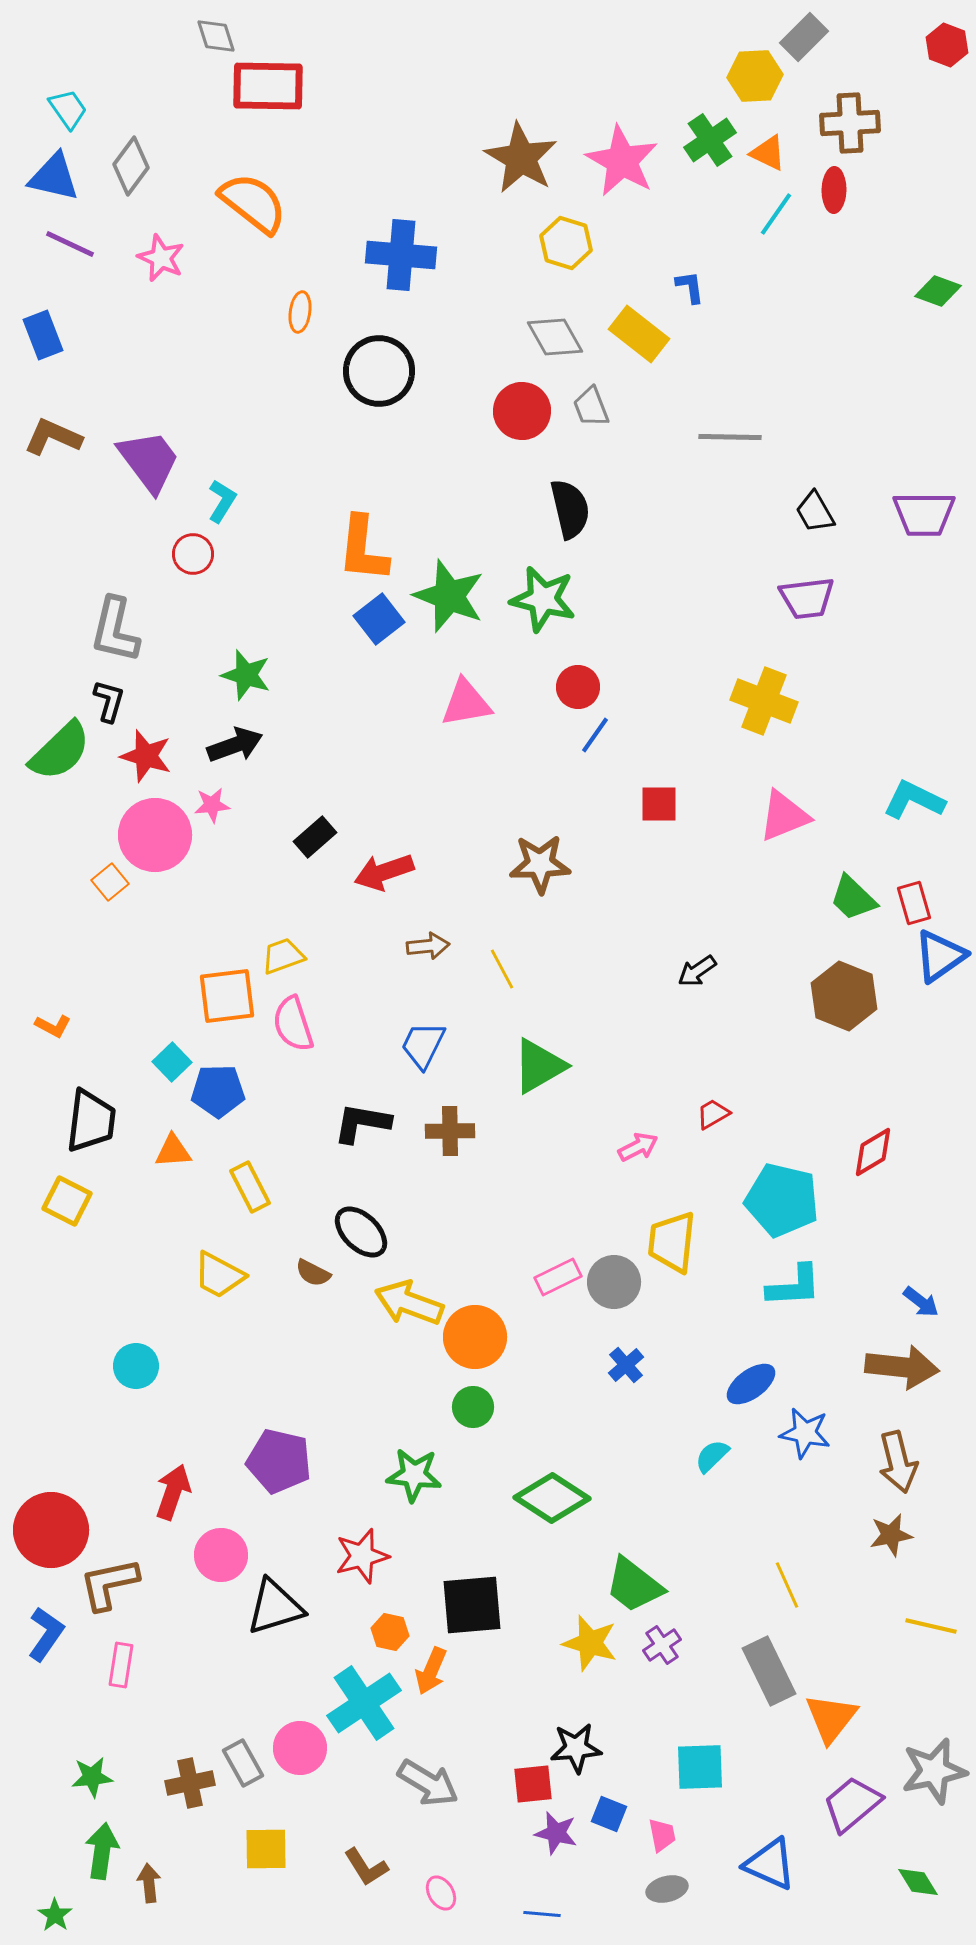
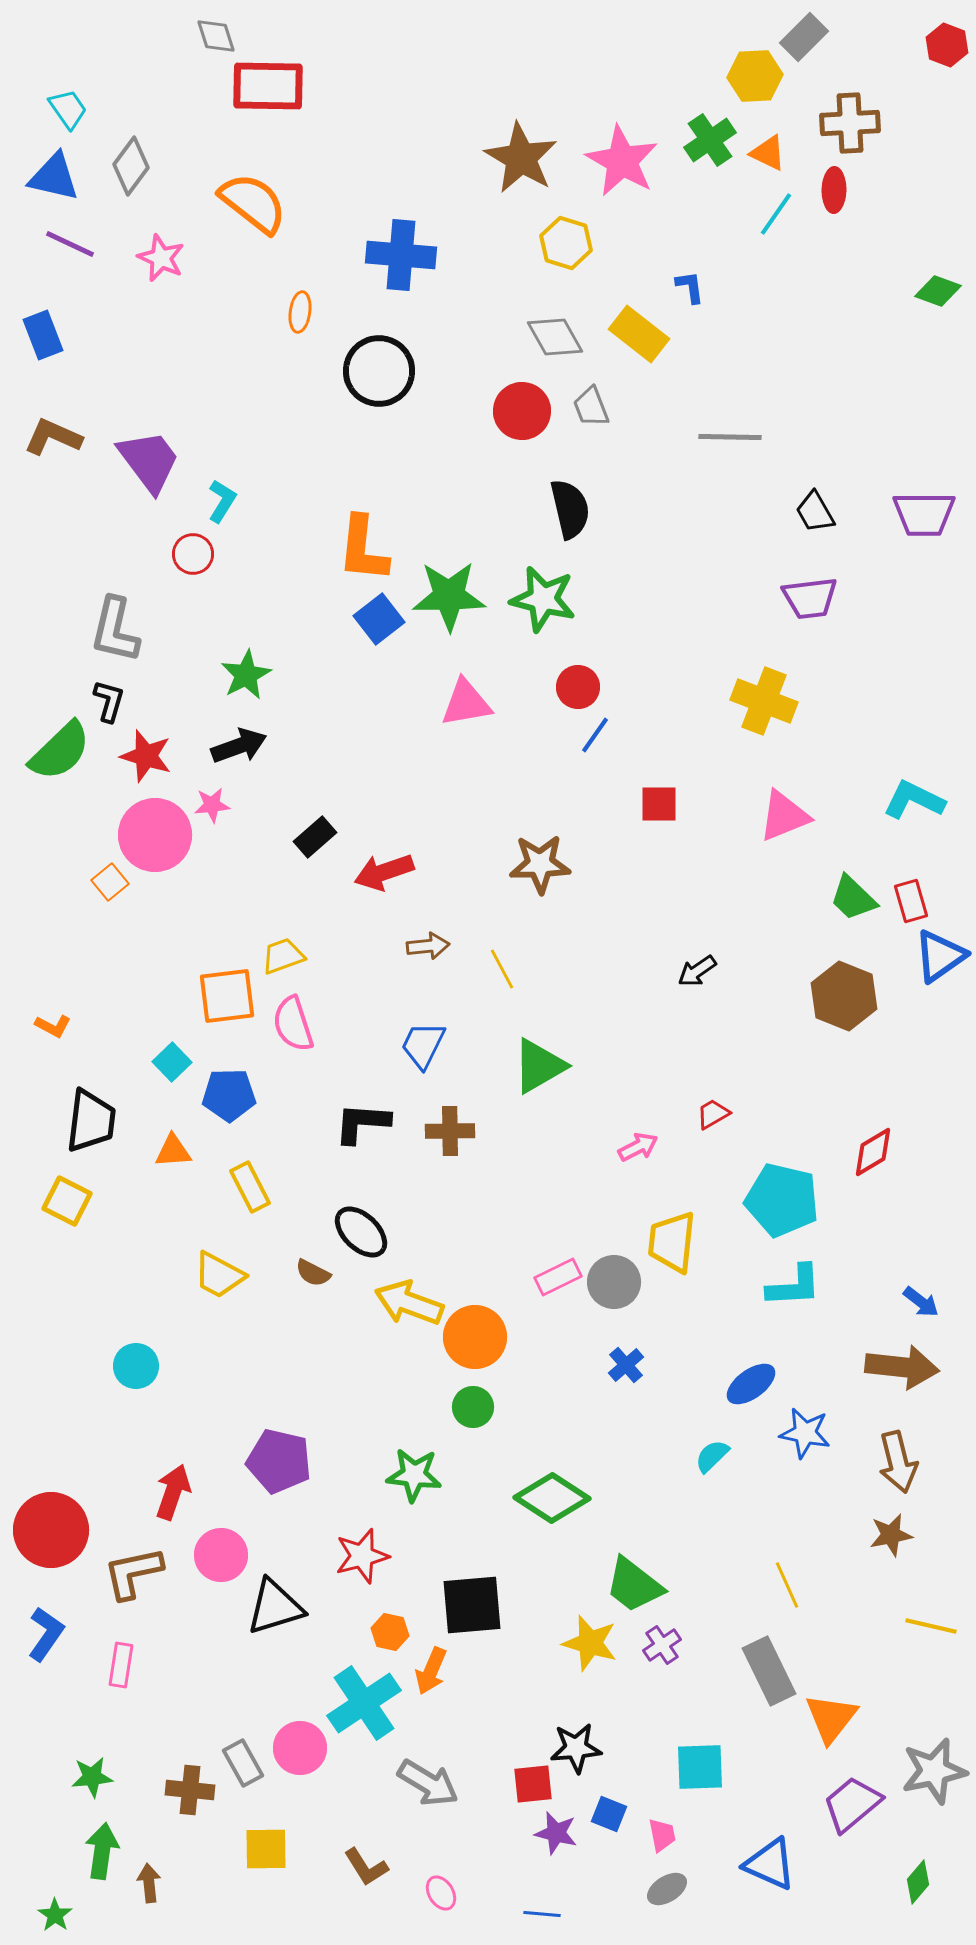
green star at (449, 596): rotated 22 degrees counterclockwise
purple trapezoid at (807, 598): moved 3 px right
green star at (246, 675): rotated 27 degrees clockwise
black arrow at (235, 745): moved 4 px right, 1 px down
red rectangle at (914, 903): moved 3 px left, 2 px up
blue pentagon at (218, 1091): moved 11 px right, 4 px down
black L-shape at (362, 1123): rotated 6 degrees counterclockwise
brown L-shape at (109, 1584): moved 24 px right, 11 px up
brown cross at (190, 1783): moved 7 px down; rotated 18 degrees clockwise
green diamond at (918, 1882): rotated 72 degrees clockwise
gray ellipse at (667, 1889): rotated 18 degrees counterclockwise
